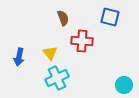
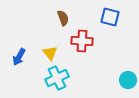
blue arrow: rotated 18 degrees clockwise
cyan circle: moved 4 px right, 5 px up
